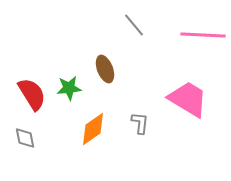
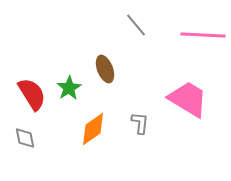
gray line: moved 2 px right
green star: rotated 25 degrees counterclockwise
